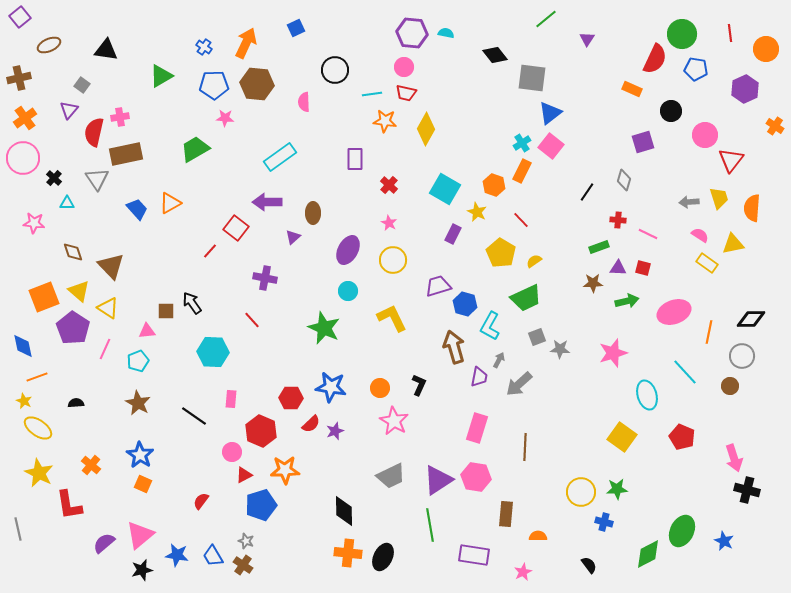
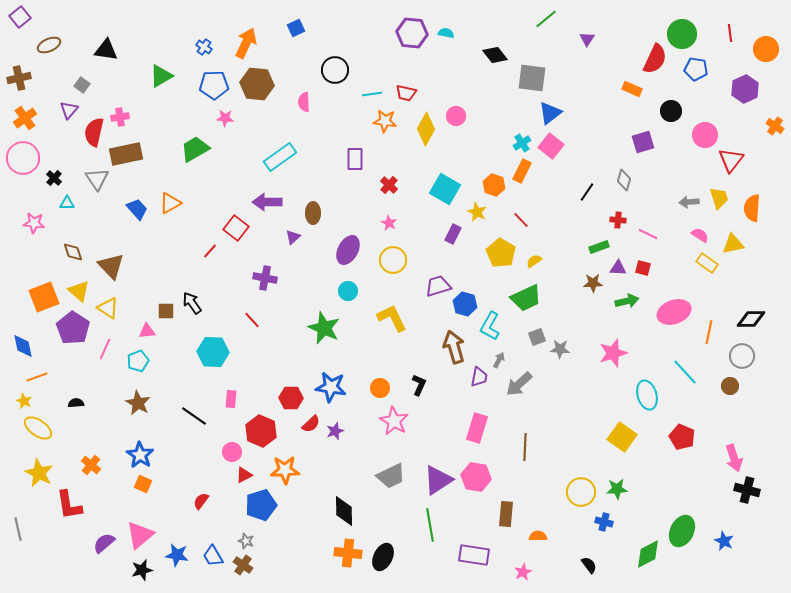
pink circle at (404, 67): moved 52 px right, 49 px down
